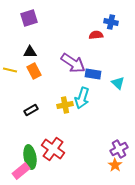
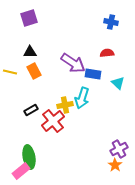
red semicircle: moved 11 px right, 18 px down
yellow line: moved 2 px down
red cross: moved 28 px up; rotated 15 degrees clockwise
green ellipse: moved 1 px left
